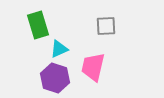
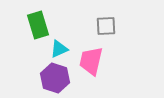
pink trapezoid: moved 2 px left, 6 px up
